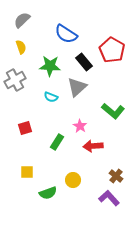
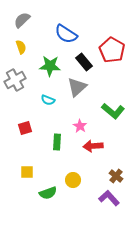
cyan semicircle: moved 3 px left, 3 px down
green rectangle: rotated 28 degrees counterclockwise
